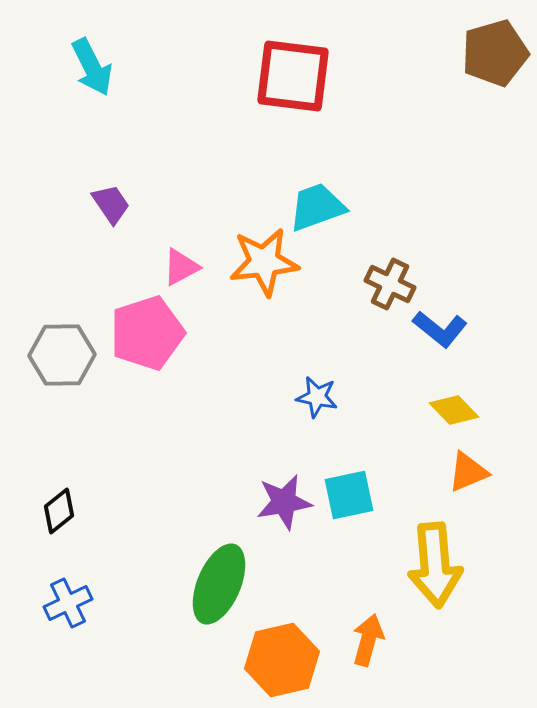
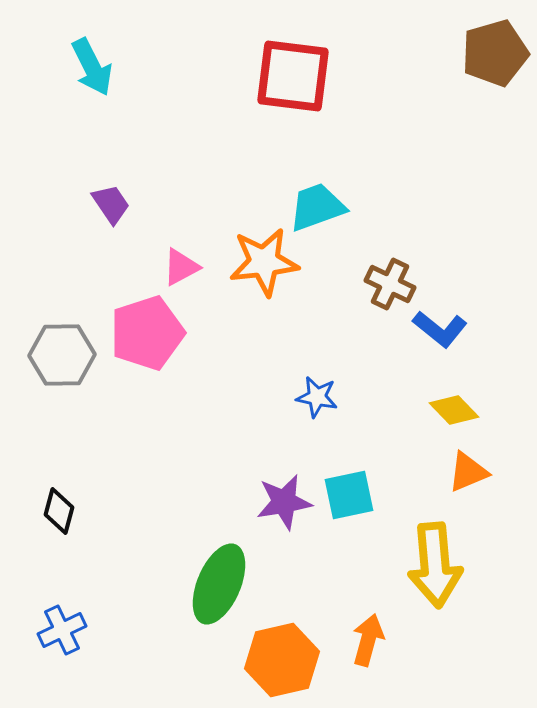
black diamond: rotated 36 degrees counterclockwise
blue cross: moved 6 px left, 27 px down
